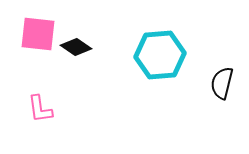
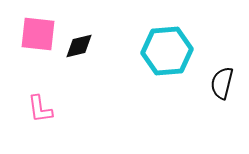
black diamond: moved 3 px right, 1 px up; rotated 48 degrees counterclockwise
cyan hexagon: moved 7 px right, 4 px up
